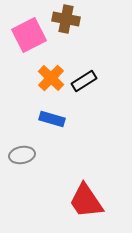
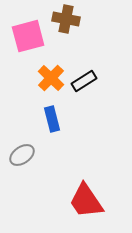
pink square: moved 1 px left, 1 px down; rotated 12 degrees clockwise
blue rectangle: rotated 60 degrees clockwise
gray ellipse: rotated 25 degrees counterclockwise
